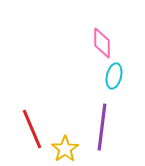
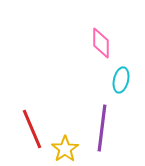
pink diamond: moved 1 px left
cyan ellipse: moved 7 px right, 4 px down
purple line: moved 1 px down
